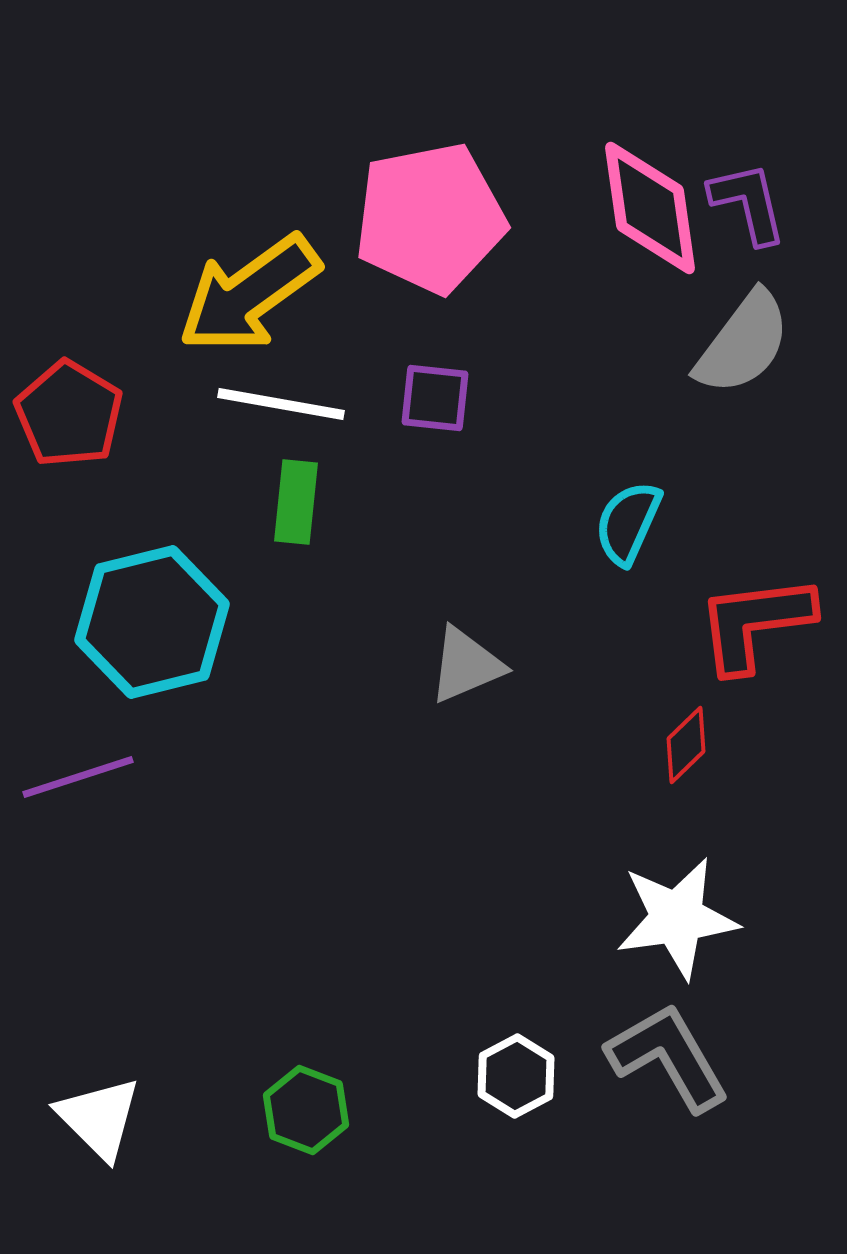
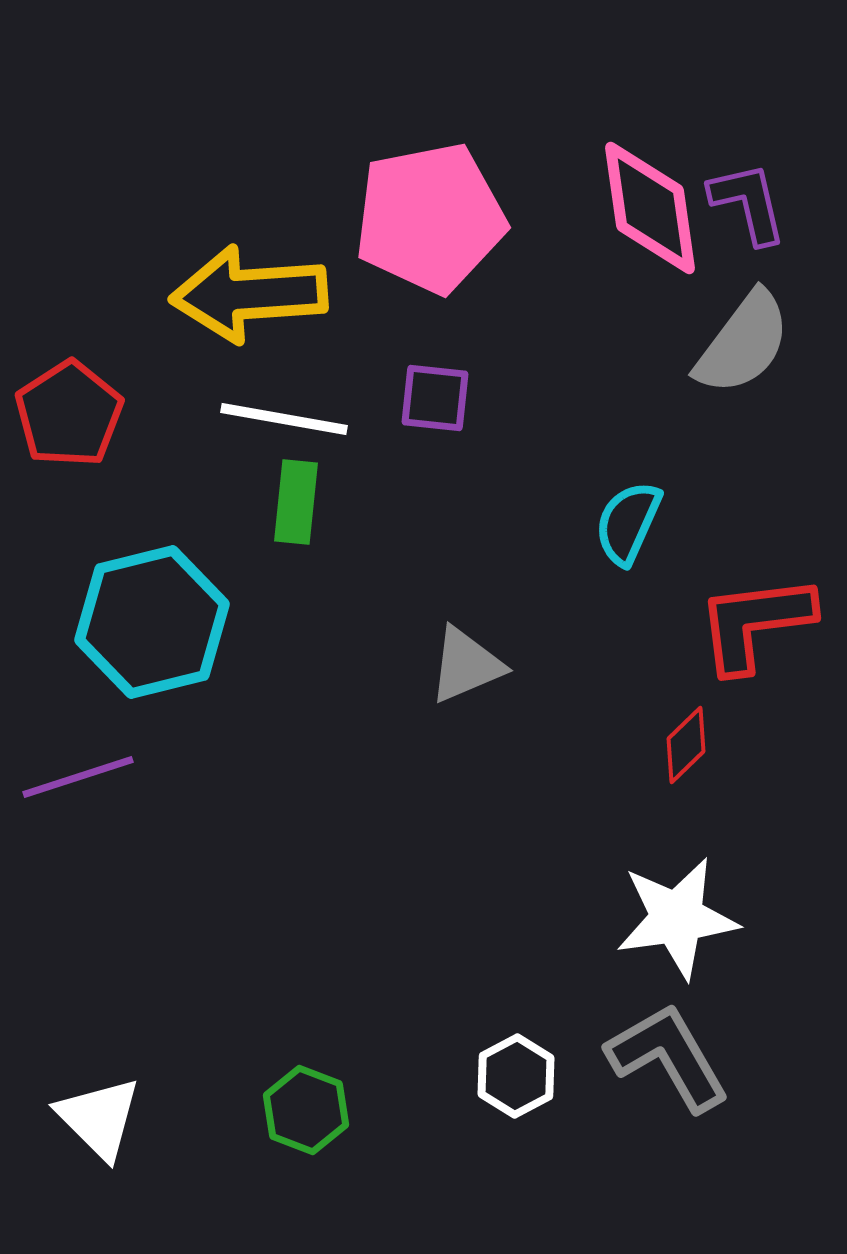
yellow arrow: rotated 32 degrees clockwise
white line: moved 3 px right, 15 px down
red pentagon: rotated 8 degrees clockwise
